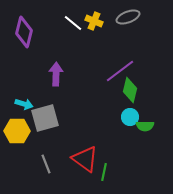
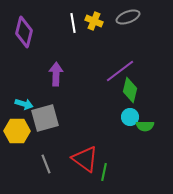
white line: rotated 42 degrees clockwise
